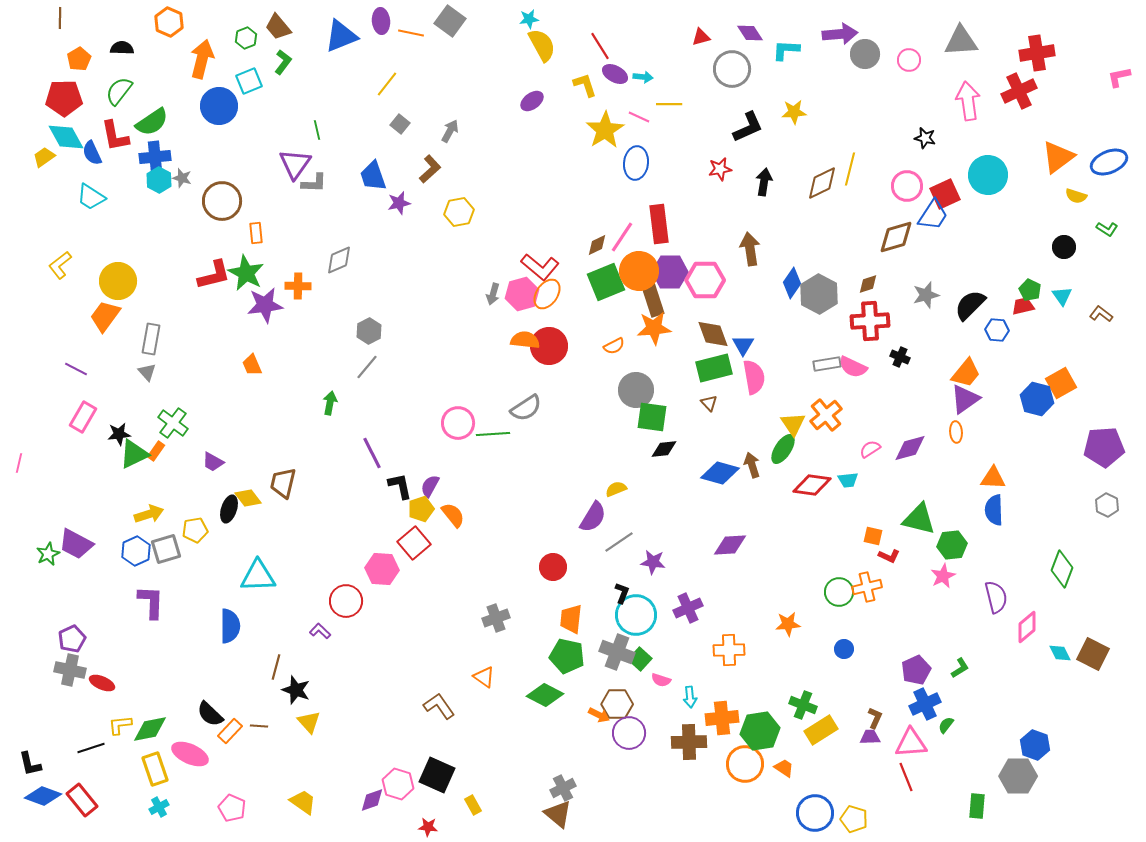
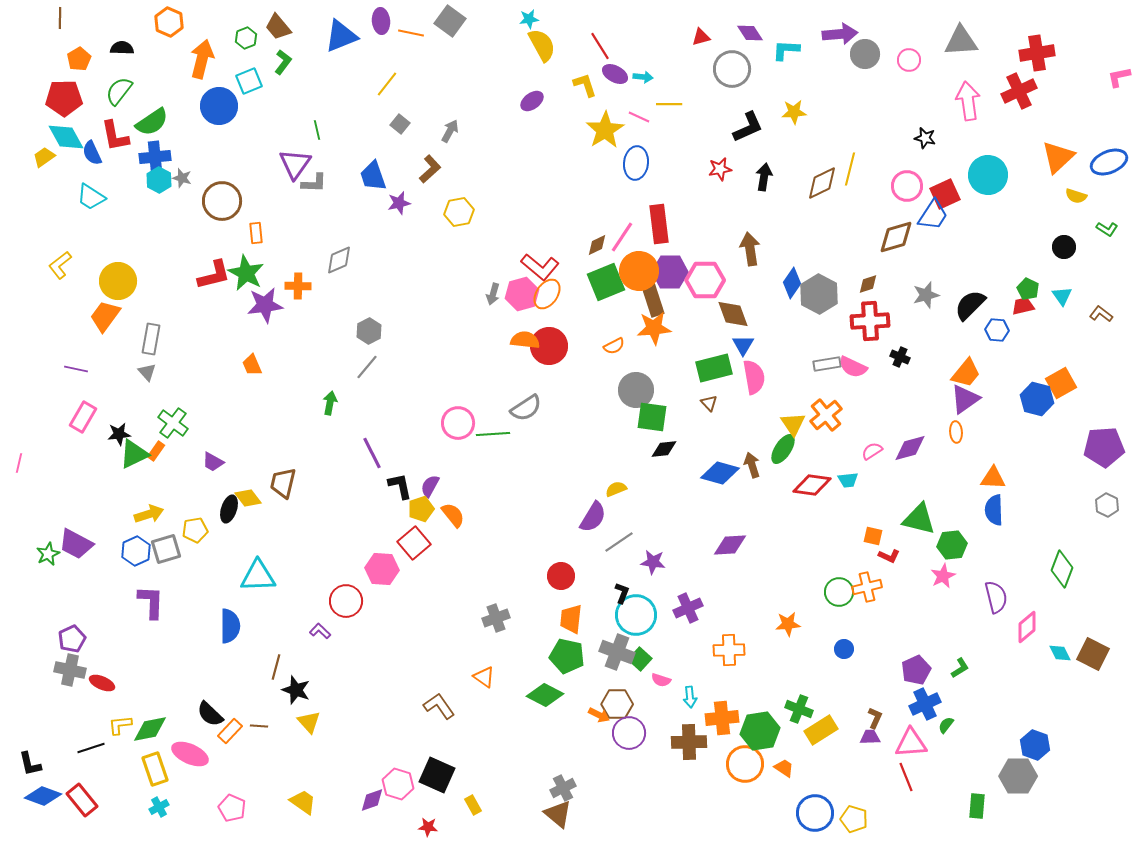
orange triangle at (1058, 157): rotated 6 degrees counterclockwise
black arrow at (764, 182): moved 5 px up
green pentagon at (1030, 290): moved 2 px left, 1 px up
brown diamond at (713, 334): moved 20 px right, 20 px up
purple line at (76, 369): rotated 15 degrees counterclockwise
pink semicircle at (870, 449): moved 2 px right, 2 px down
red circle at (553, 567): moved 8 px right, 9 px down
green cross at (803, 705): moved 4 px left, 4 px down
